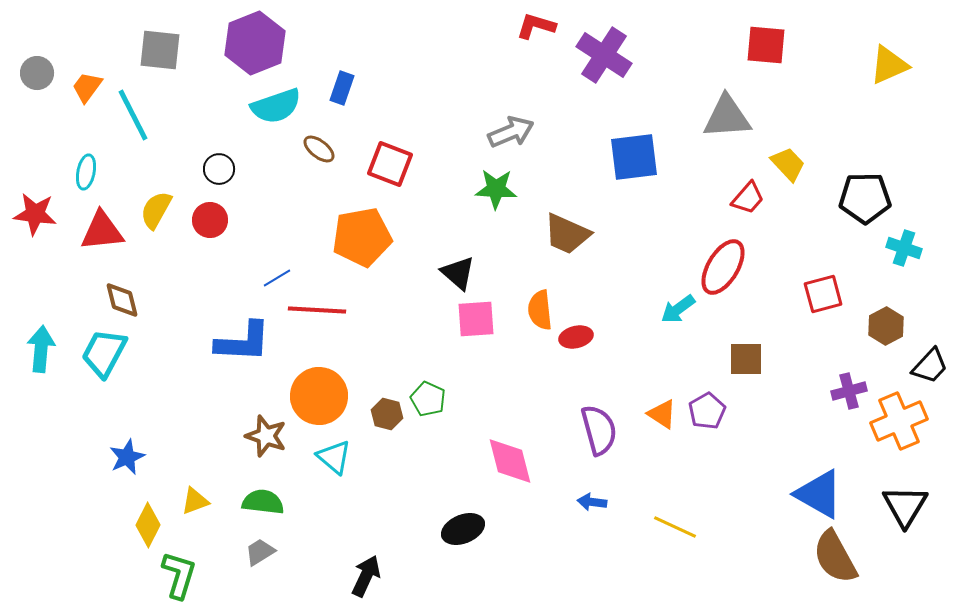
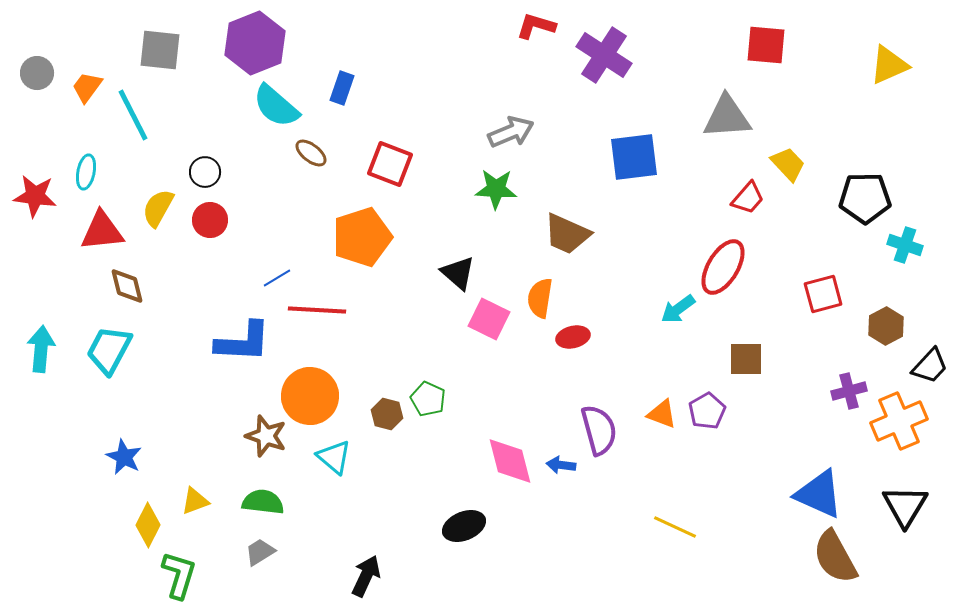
cyan semicircle at (276, 106): rotated 60 degrees clockwise
brown ellipse at (319, 149): moved 8 px left, 4 px down
black circle at (219, 169): moved 14 px left, 3 px down
yellow semicircle at (156, 210): moved 2 px right, 2 px up
red star at (35, 214): moved 18 px up
orange pentagon at (362, 237): rotated 8 degrees counterclockwise
cyan cross at (904, 248): moved 1 px right, 3 px up
brown diamond at (122, 300): moved 5 px right, 14 px up
orange semicircle at (540, 310): moved 12 px up; rotated 15 degrees clockwise
pink square at (476, 319): moved 13 px right; rotated 30 degrees clockwise
red ellipse at (576, 337): moved 3 px left
cyan trapezoid at (104, 353): moved 5 px right, 3 px up
orange circle at (319, 396): moved 9 px left
orange triangle at (662, 414): rotated 12 degrees counterclockwise
blue star at (127, 457): moved 3 px left; rotated 21 degrees counterclockwise
blue triangle at (819, 494): rotated 6 degrees counterclockwise
blue arrow at (592, 502): moved 31 px left, 37 px up
black ellipse at (463, 529): moved 1 px right, 3 px up
